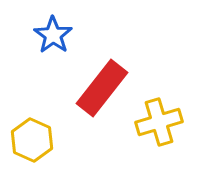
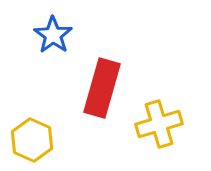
red rectangle: rotated 22 degrees counterclockwise
yellow cross: moved 2 px down
